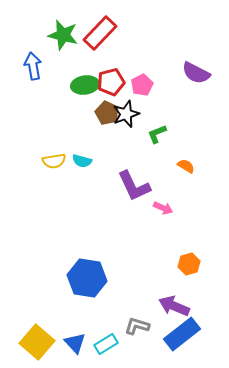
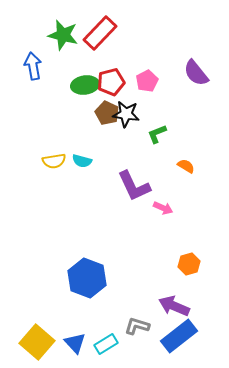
purple semicircle: rotated 24 degrees clockwise
pink pentagon: moved 5 px right, 4 px up
black star: rotated 28 degrees clockwise
blue hexagon: rotated 12 degrees clockwise
blue rectangle: moved 3 px left, 2 px down
